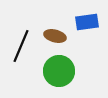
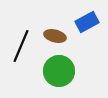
blue rectangle: rotated 20 degrees counterclockwise
